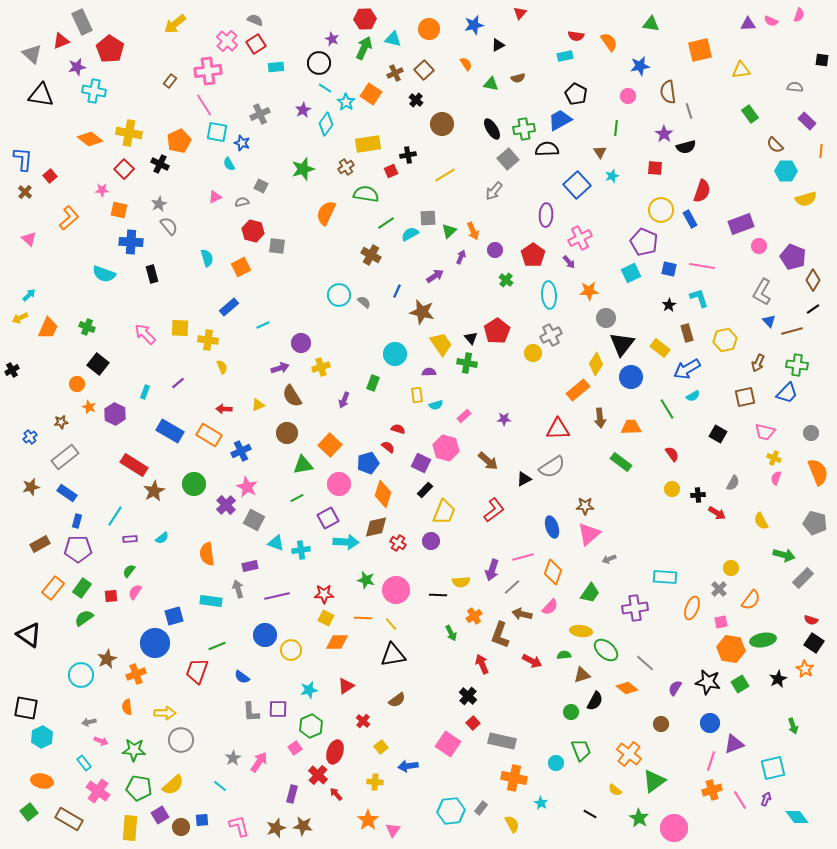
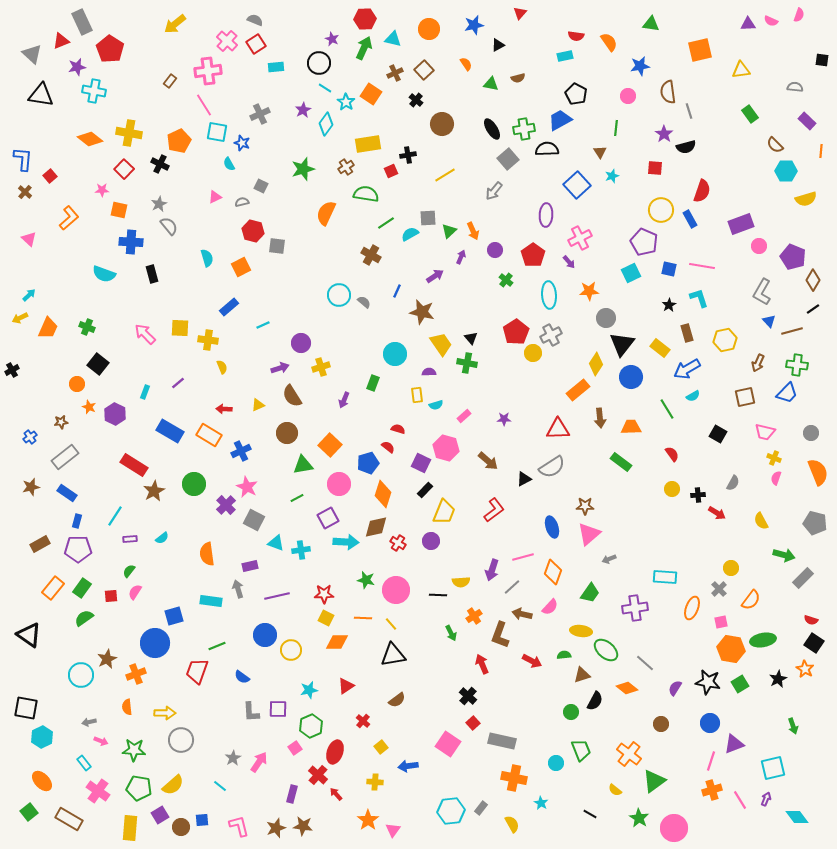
red pentagon at (497, 331): moved 19 px right, 1 px down
orange ellipse at (42, 781): rotated 35 degrees clockwise
